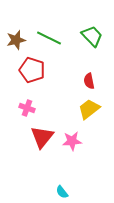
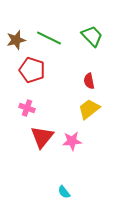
cyan semicircle: moved 2 px right
